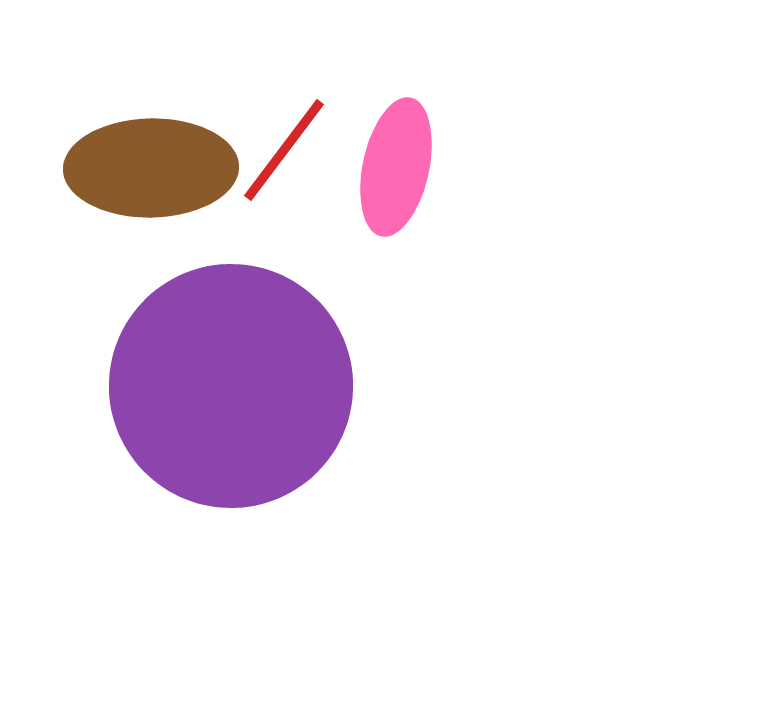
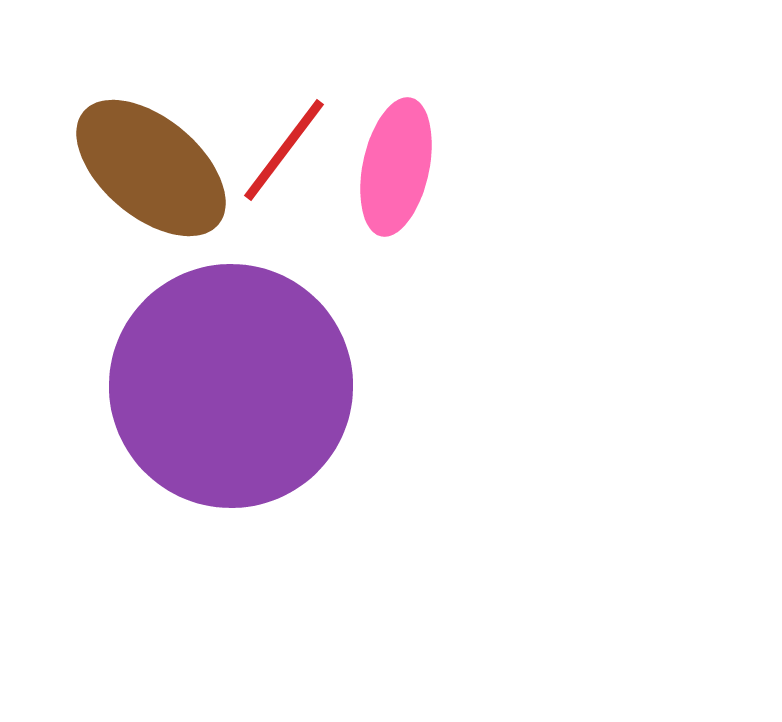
brown ellipse: rotated 41 degrees clockwise
